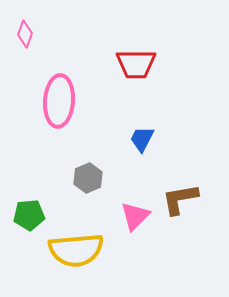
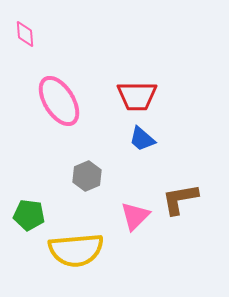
pink diamond: rotated 24 degrees counterclockwise
red trapezoid: moved 1 px right, 32 px down
pink ellipse: rotated 36 degrees counterclockwise
blue trapezoid: rotated 76 degrees counterclockwise
gray hexagon: moved 1 px left, 2 px up
green pentagon: rotated 12 degrees clockwise
